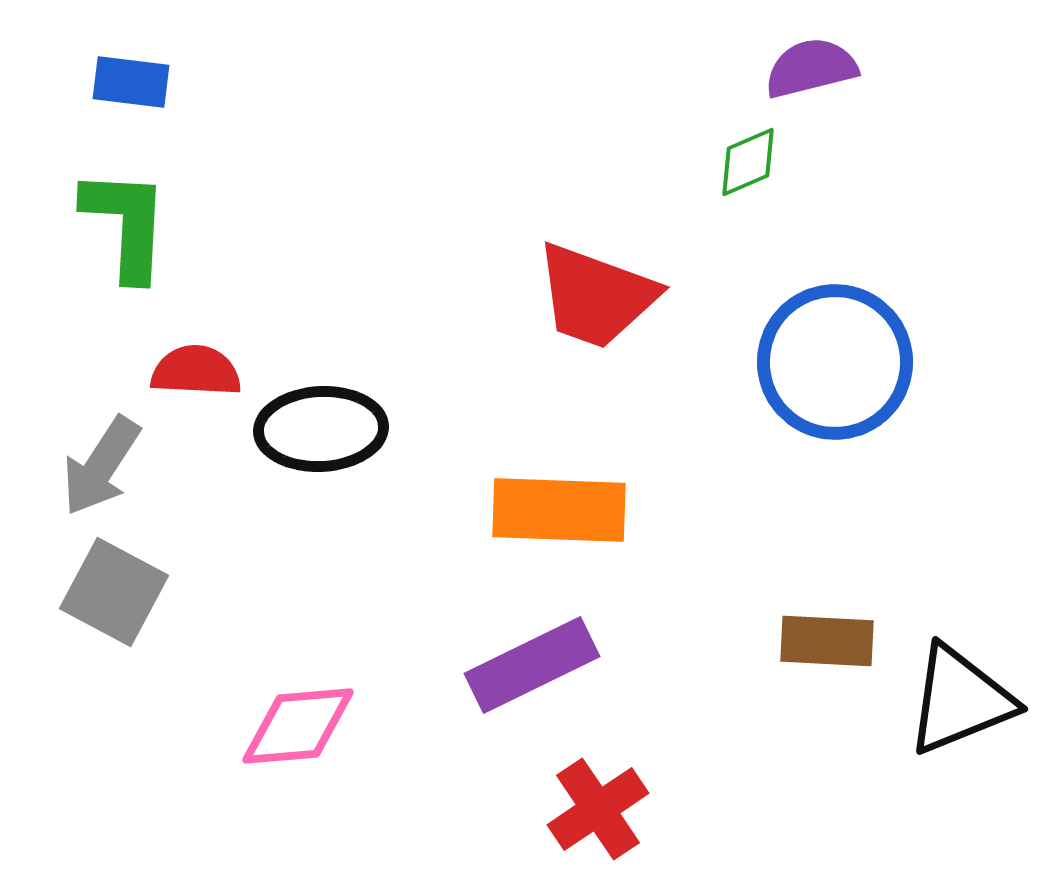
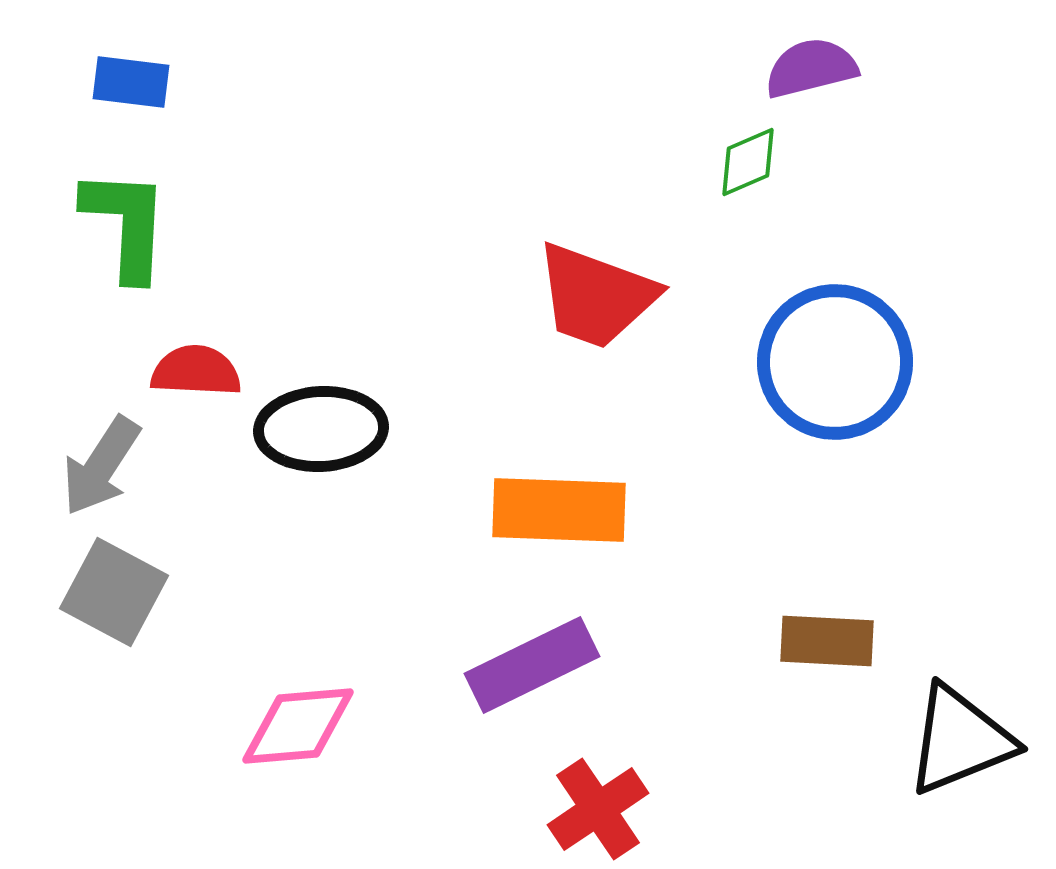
black triangle: moved 40 px down
